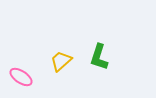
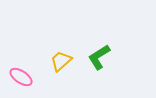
green L-shape: rotated 40 degrees clockwise
